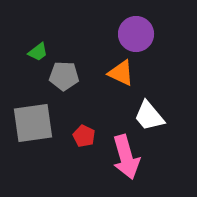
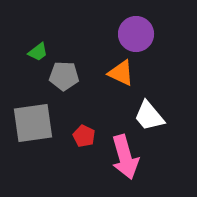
pink arrow: moved 1 px left
